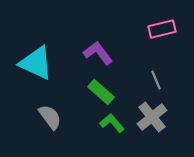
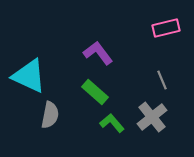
pink rectangle: moved 4 px right, 1 px up
cyan triangle: moved 7 px left, 13 px down
gray line: moved 6 px right
green rectangle: moved 6 px left
gray semicircle: moved 2 px up; rotated 48 degrees clockwise
